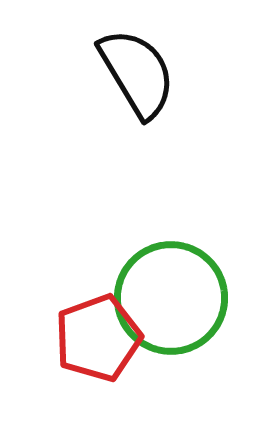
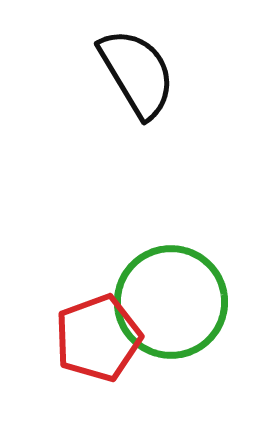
green circle: moved 4 px down
